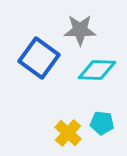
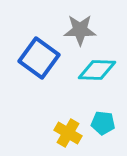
cyan pentagon: moved 1 px right
yellow cross: rotated 12 degrees counterclockwise
